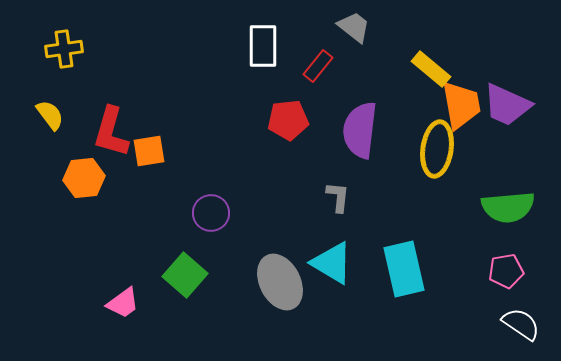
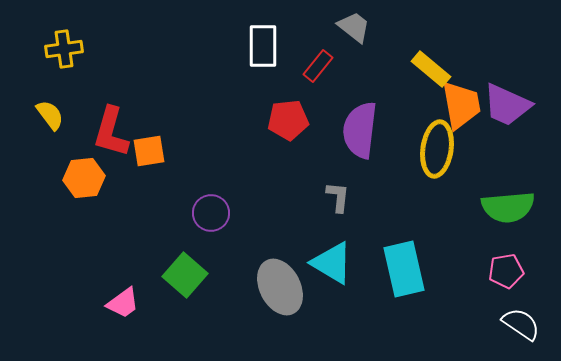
gray ellipse: moved 5 px down
